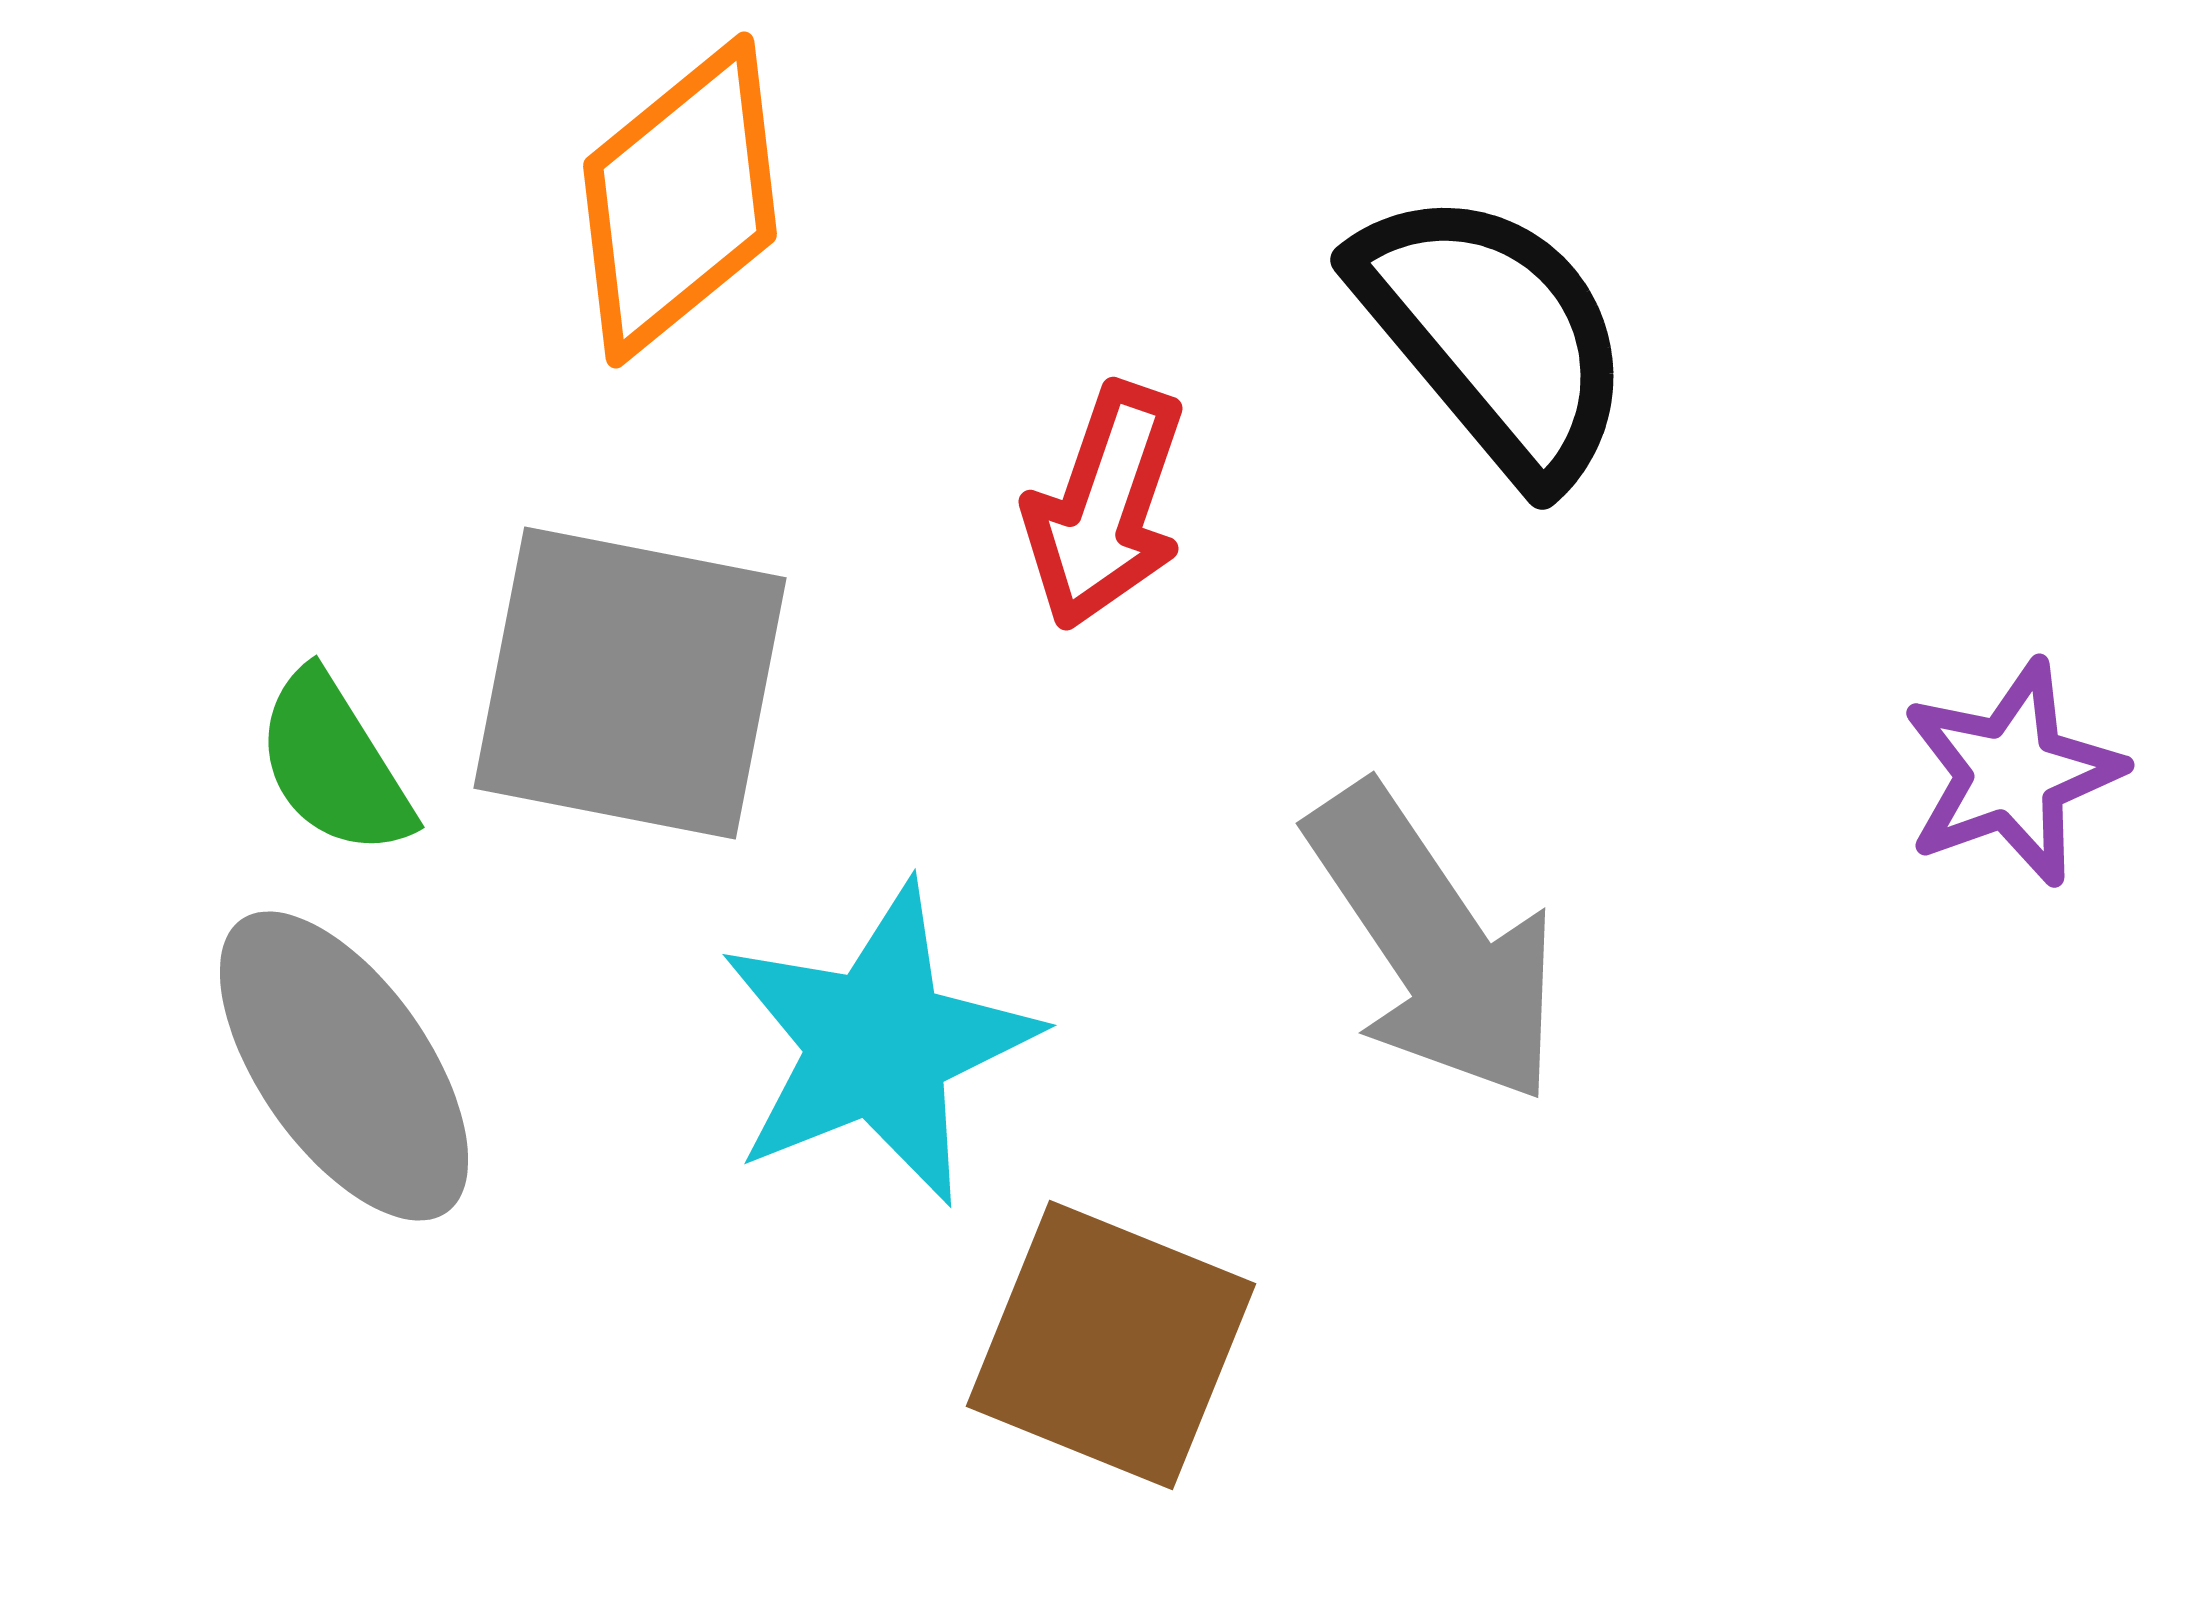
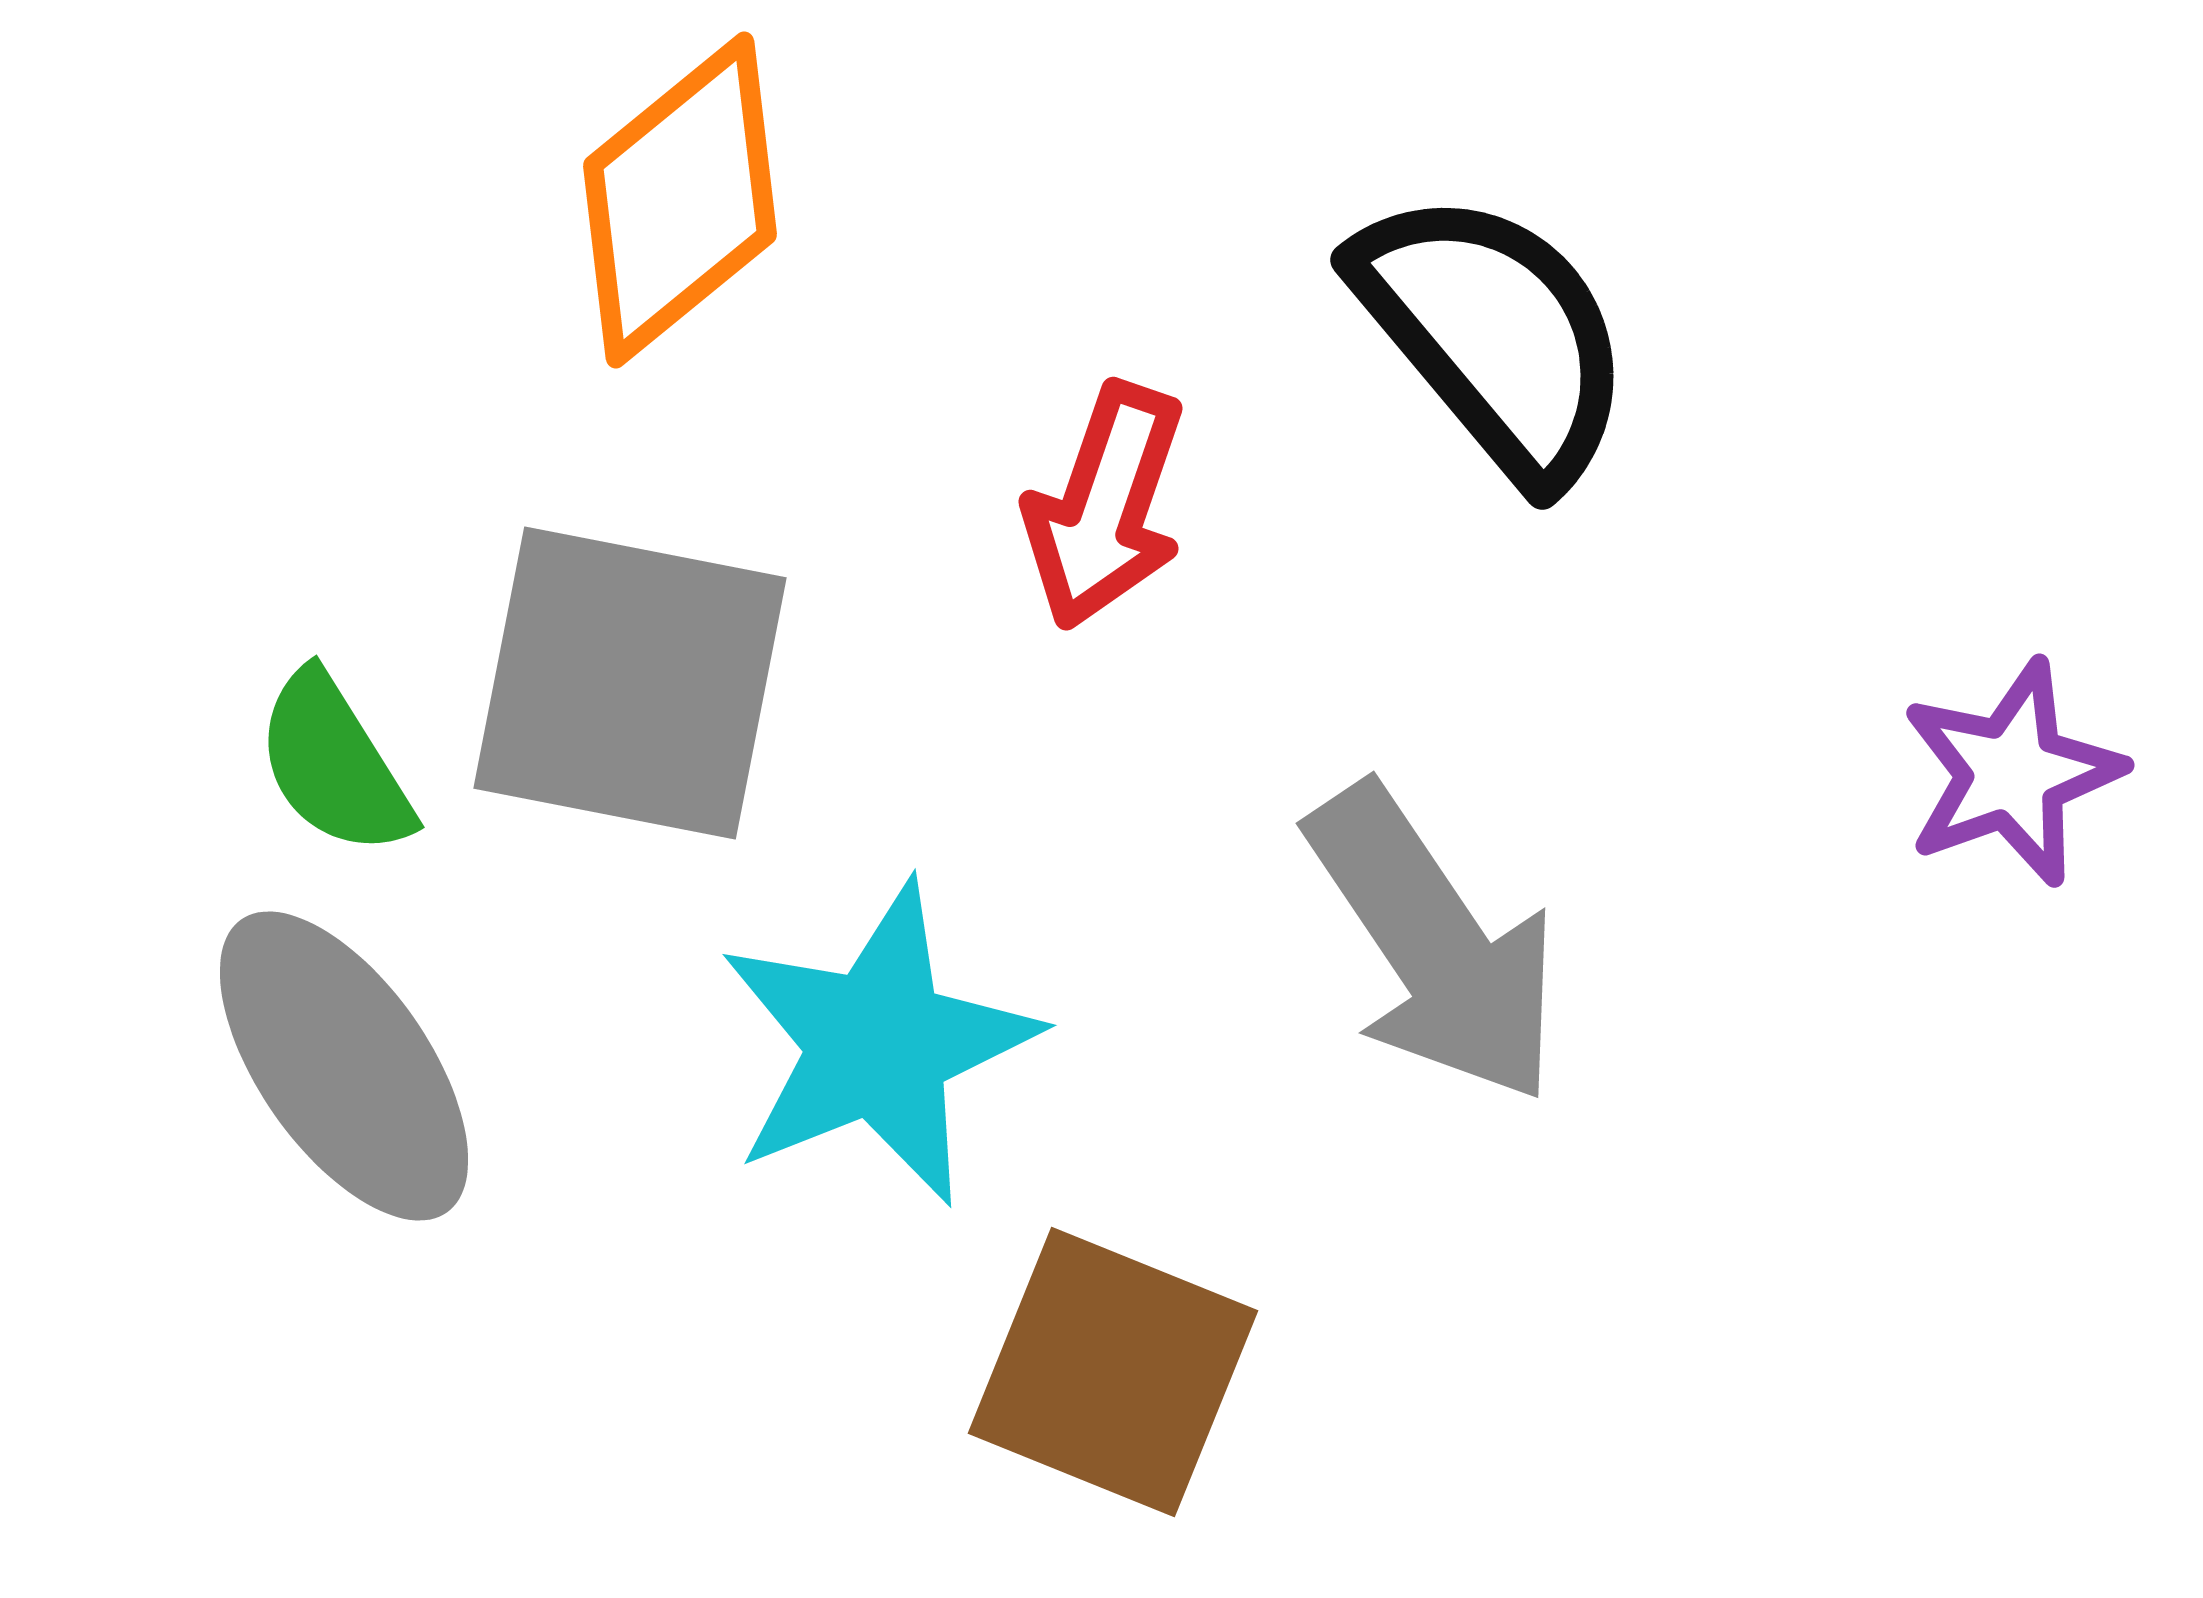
brown square: moved 2 px right, 27 px down
